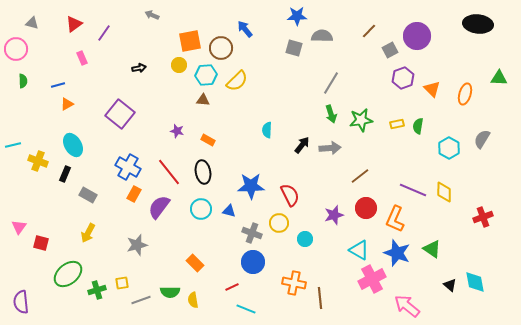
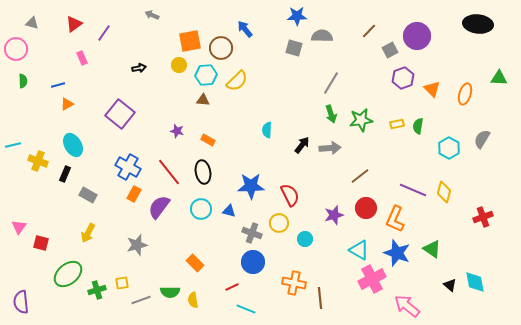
yellow diamond at (444, 192): rotated 15 degrees clockwise
